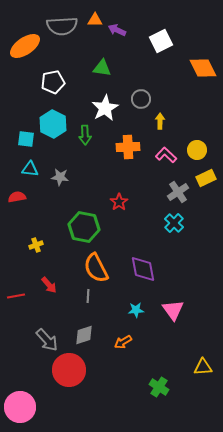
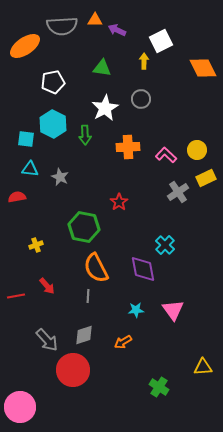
yellow arrow: moved 16 px left, 60 px up
gray star: rotated 18 degrees clockwise
cyan cross: moved 9 px left, 22 px down
red arrow: moved 2 px left, 1 px down
red circle: moved 4 px right
